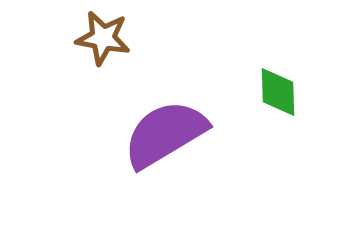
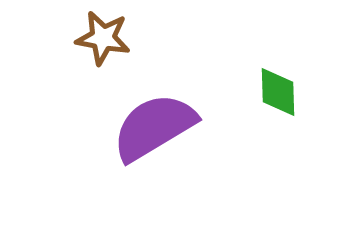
purple semicircle: moved 11 px left, 7 px up
